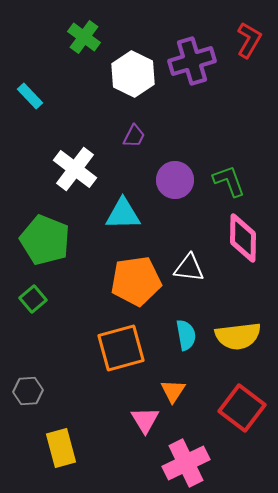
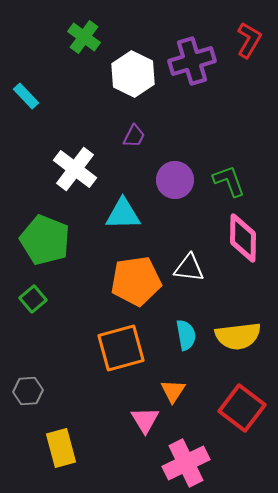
cyan rectangle: moved 4 px left
